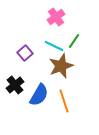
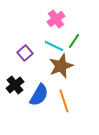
pink cross: moved 2 px down
